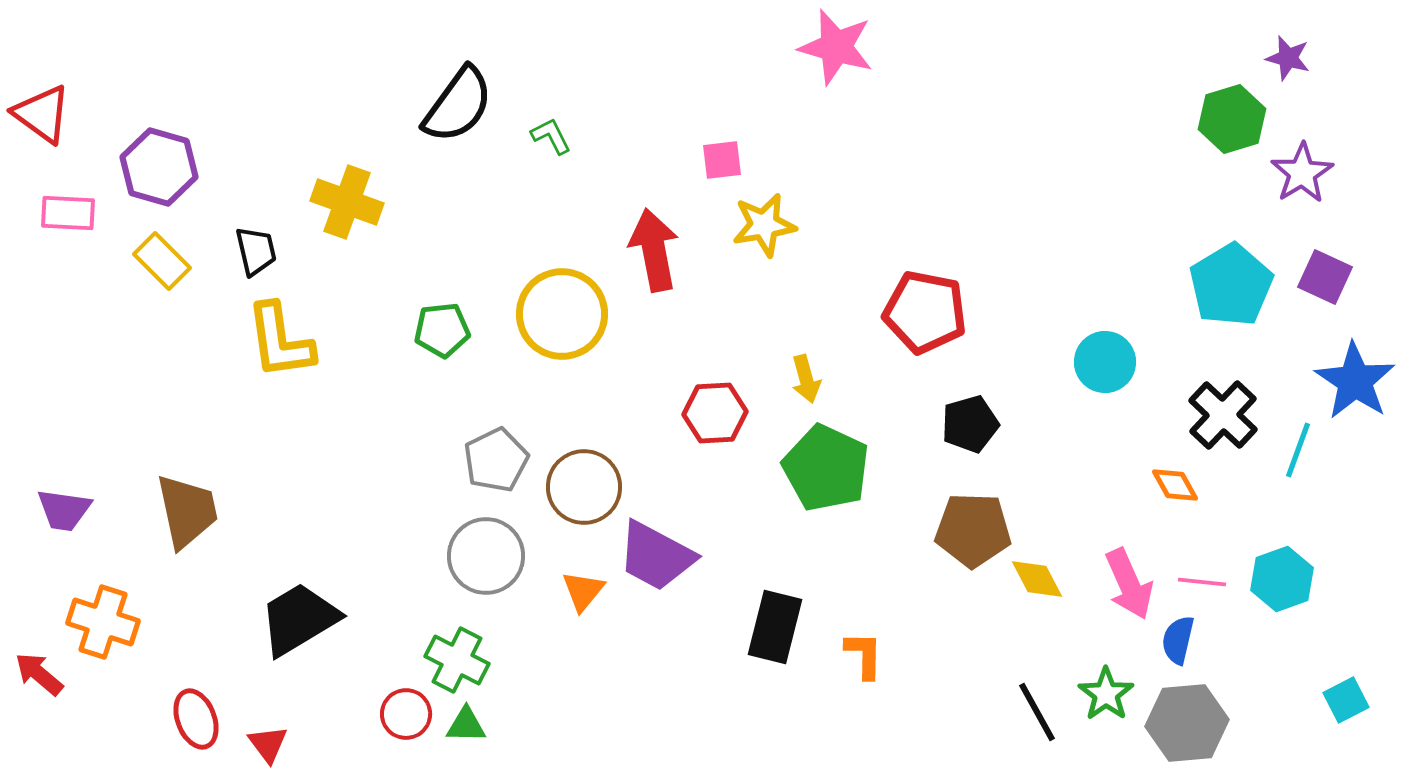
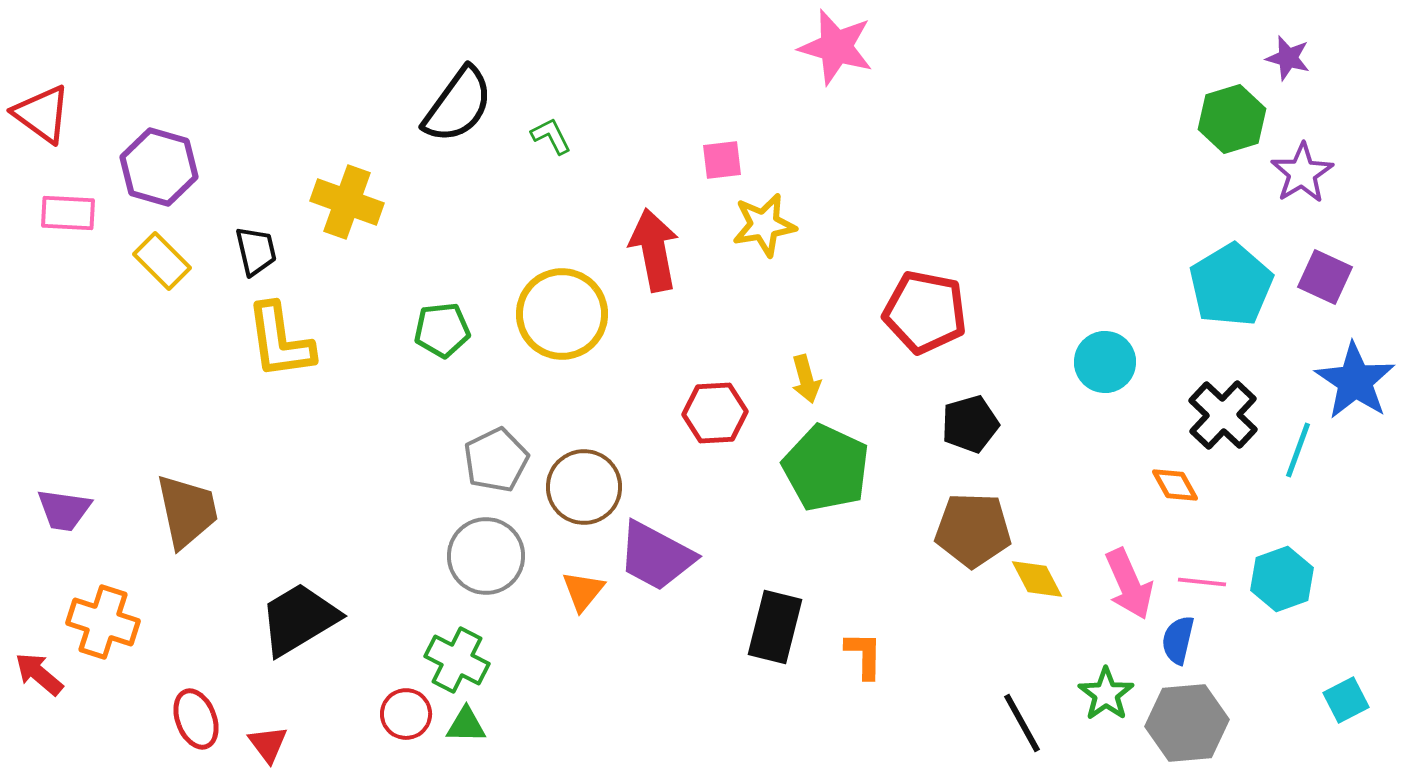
black line at (1037, 712): moved 15 px left, 11 px down
